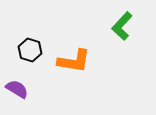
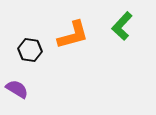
black hexagon: rotated 10 degrees counterclockwise
orange L-shape: moved 1 px left, 26 px up; rotated 24 degrees counterclockwise
